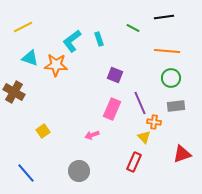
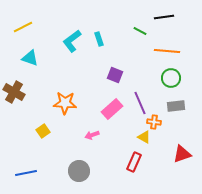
green line: moved 7 px right, 3 px down
orange star: moved 9 px right, 38 px down
pink rectangle: rotated 25 degrees clockwise
yellow triangle: rotated 16 degrees counterclockwise
blue line: rotated 60 degrees counterclockwise
